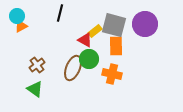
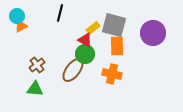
purple circle: moved 8 px right, 9 px down
yellow rectangle: moved 2 px left, 3 px up
orange rectangle: moved 1 px right
green circle: moved 4 px left, 5 px up
brown ellipse: moved 2 px down; rotated 15 degrees clockwise
green triangle: rotated 30 degrees counterclockwise
